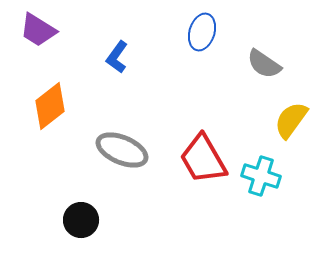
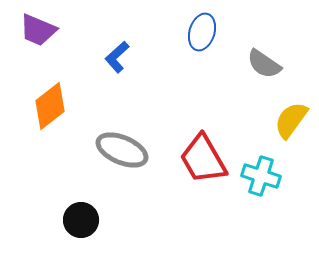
purple trapezoid: rotated 9 degrees counterclockwise
blue L-shape: rotated 12 degrees clockwise
